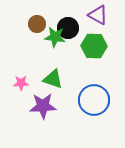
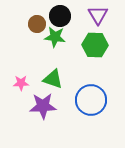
purple triangle: rotated 30 degrees clockwise
black circle: moved 8 px left, 12 px up
green hexagon: moved 1 px right, 1 px up
blue circle: moved 3 px left
